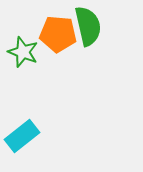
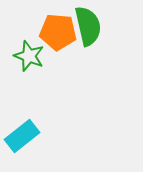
orange pentagon: moved 2 px up
green star: moved 6 px right, 4 px down
